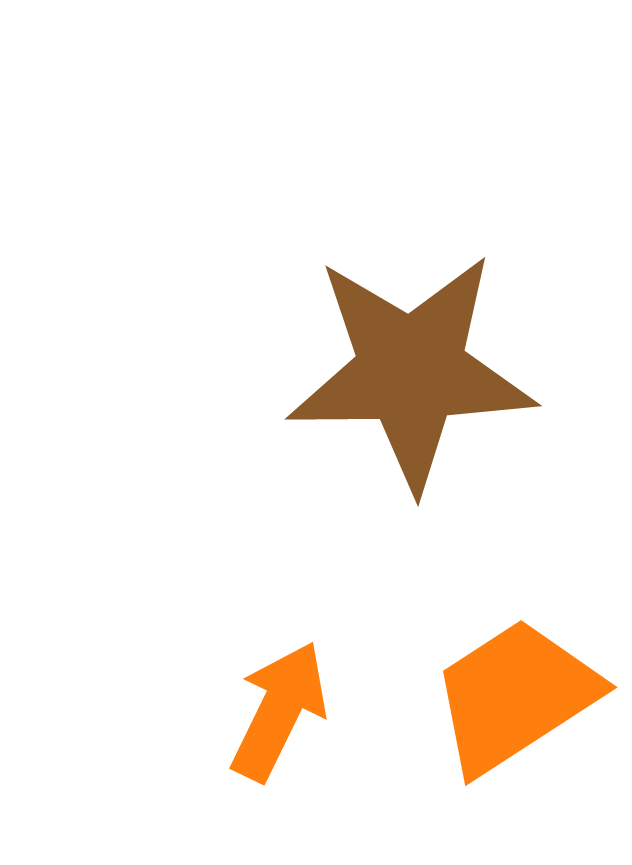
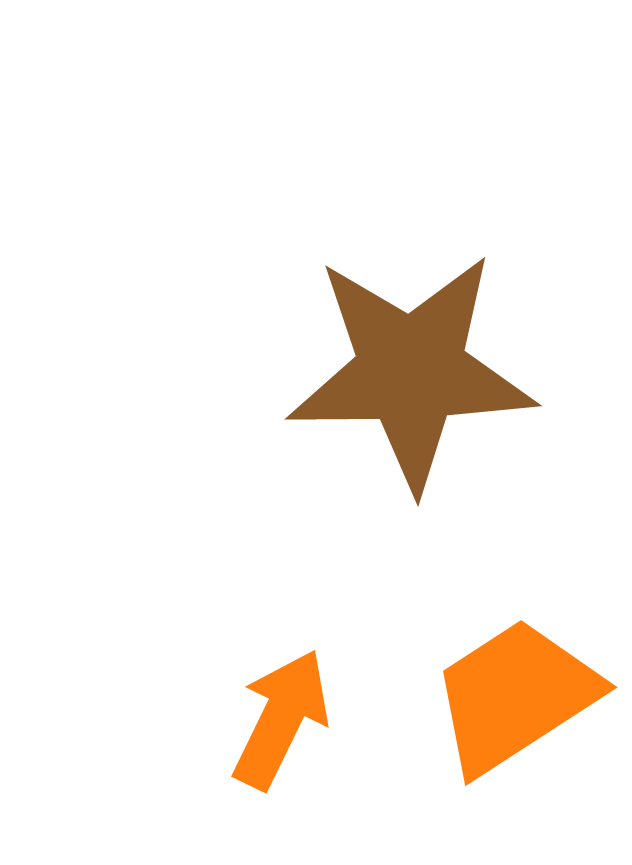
orange arrow: moved 2 px right, 8 px down
